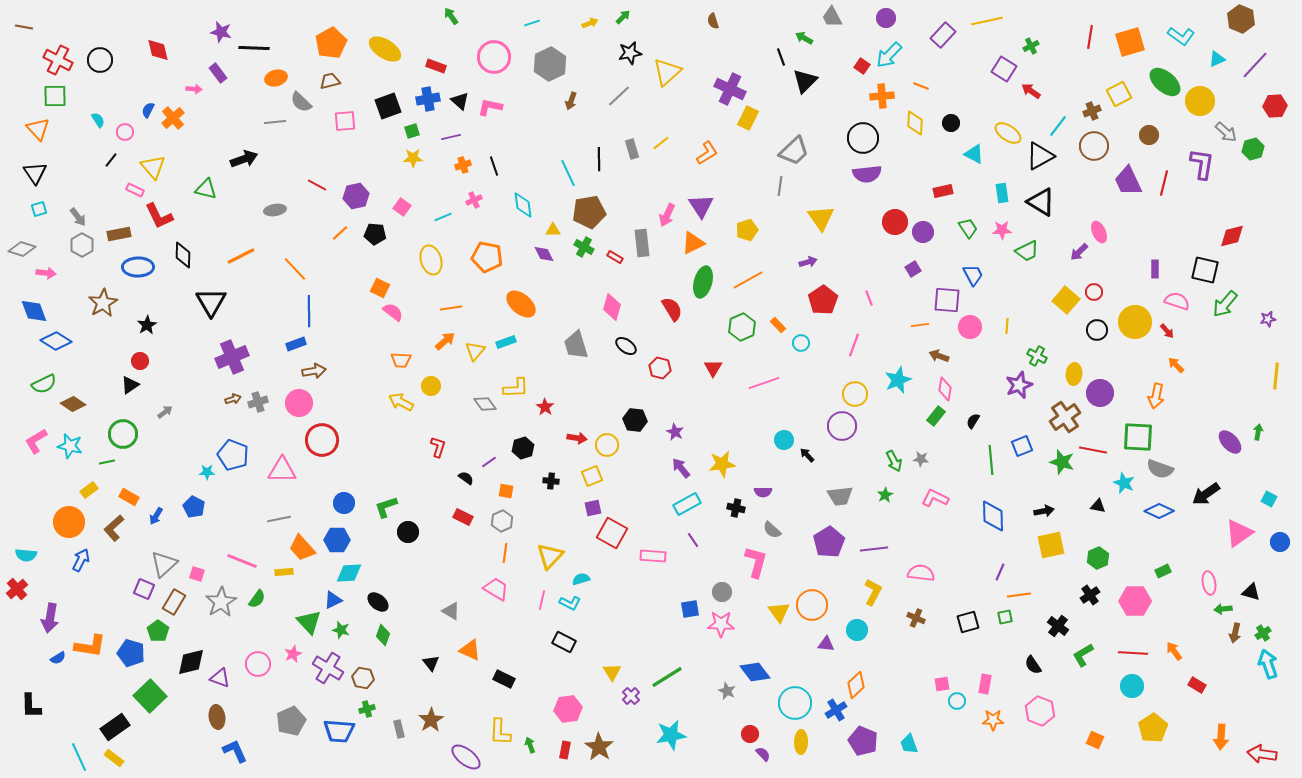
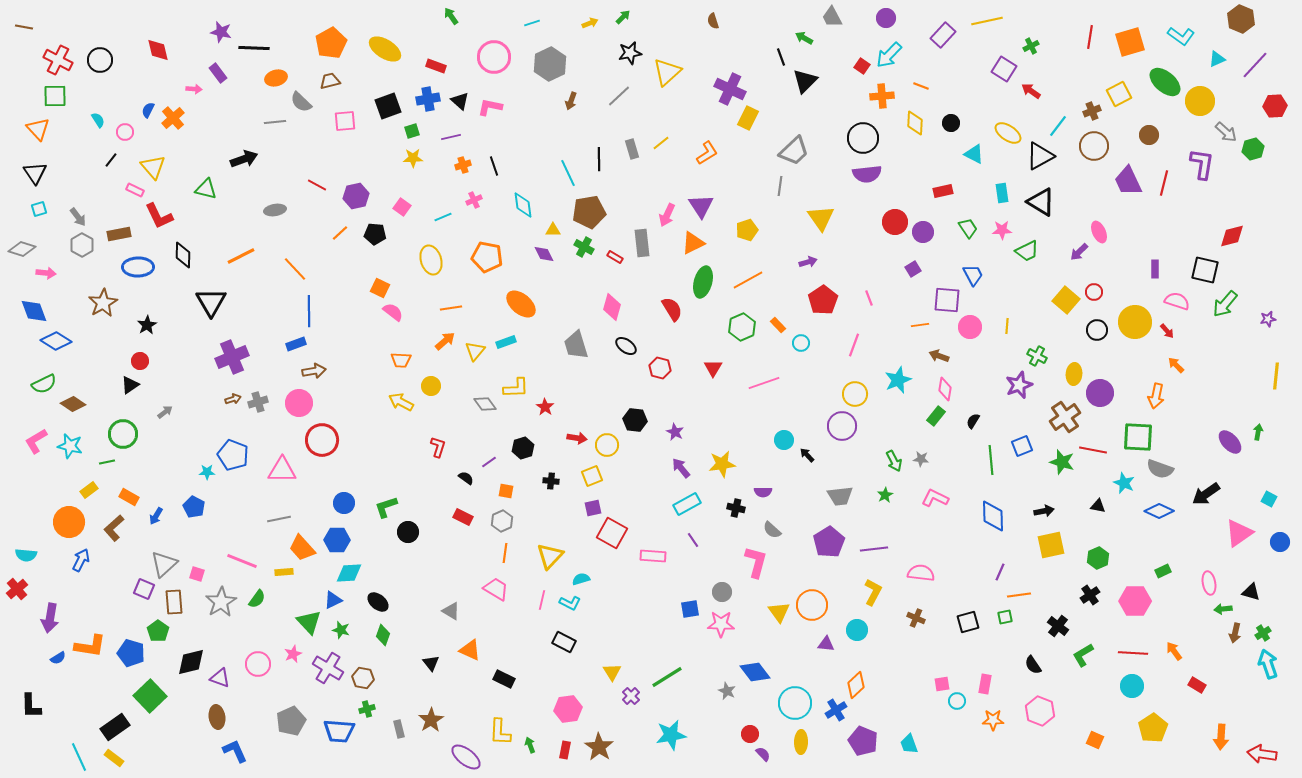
brown rectangle at (174, 602): rotated 35 degrees counterclockwise
